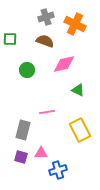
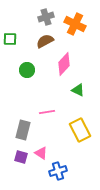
brown semicircle: rotated 48 degrees counterclockwise
pink diamond: rotated 35 degrees counterclockwise
pink triangle: rotated 32 degrees clockwise
blue cross: moved 1 px down
